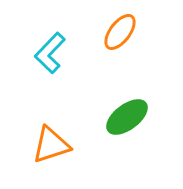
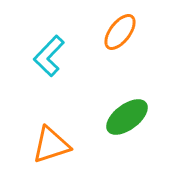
cyan L-shape: moved 1 px left, 3 px down
